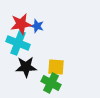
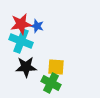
cyan cross: moved 3 px right, 2 px up
